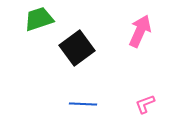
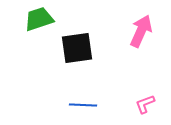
pink arrow: moved 1 px right
black square: rotated 28 degrees clockwise
blue line: moved 1 px down
